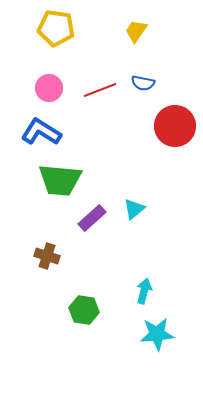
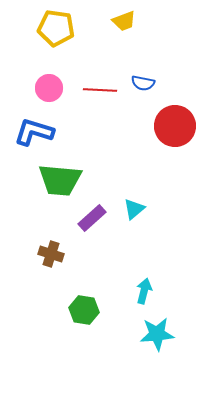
yellow trapezoid: moved 12 px left, 10 px up; rotated 145 degrees counterclockwise
red line: rotated 24 degrees clockwise
blue L-shape: moved 7 px left; rotated 15 degrees counterclockwise
brown cross: moved 4 px right, 2 px up
